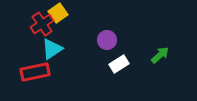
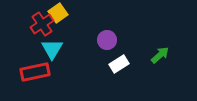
cyan triangle: rotated 25 degrees counterclockwise
